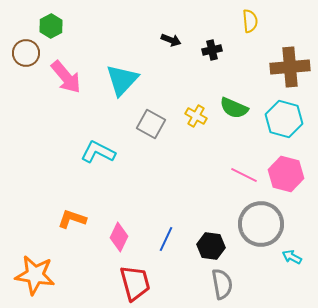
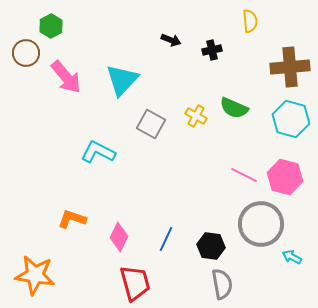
cyan hexagon: moved 7 px right
pink hexagon: moved 1 px left, 3 px down
